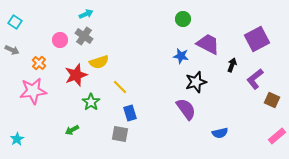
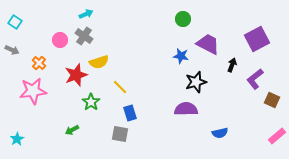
purple semicircle: rotated 55 degrees counterclockwise
